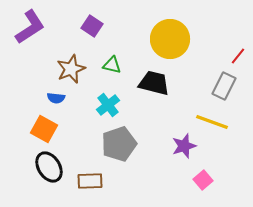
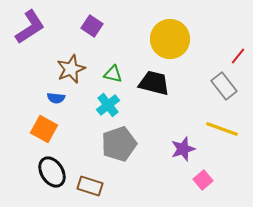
green triangle: moved 1 px right, 9 px down
gray rectangle: rotated 64 degrees counterclockwise
yellow line: moved 10 px right, 7 px down
purple star: moved 1 px left, 3 px down
black ellipse: moved 3 px right, 5 px down
brown rectangle: moved 5 px down; rotated 20 degrees clockwise
